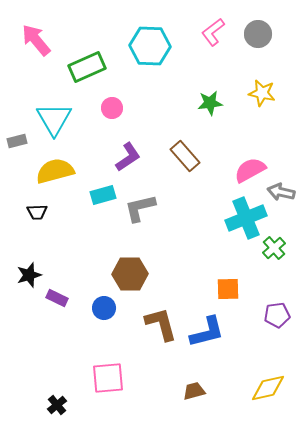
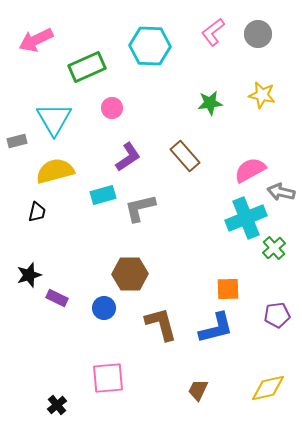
pink arrow: rotated 76 degrees counterclockwise
yellow star: moved 2 px down
black trapezoid: rotated 75 degrees counterclockwise
blue L-shape: moved 9 px right, 4 px up
brown trapezoid: moved 4 px right, 1 px up; rotated 50 degrees counterclockwise
